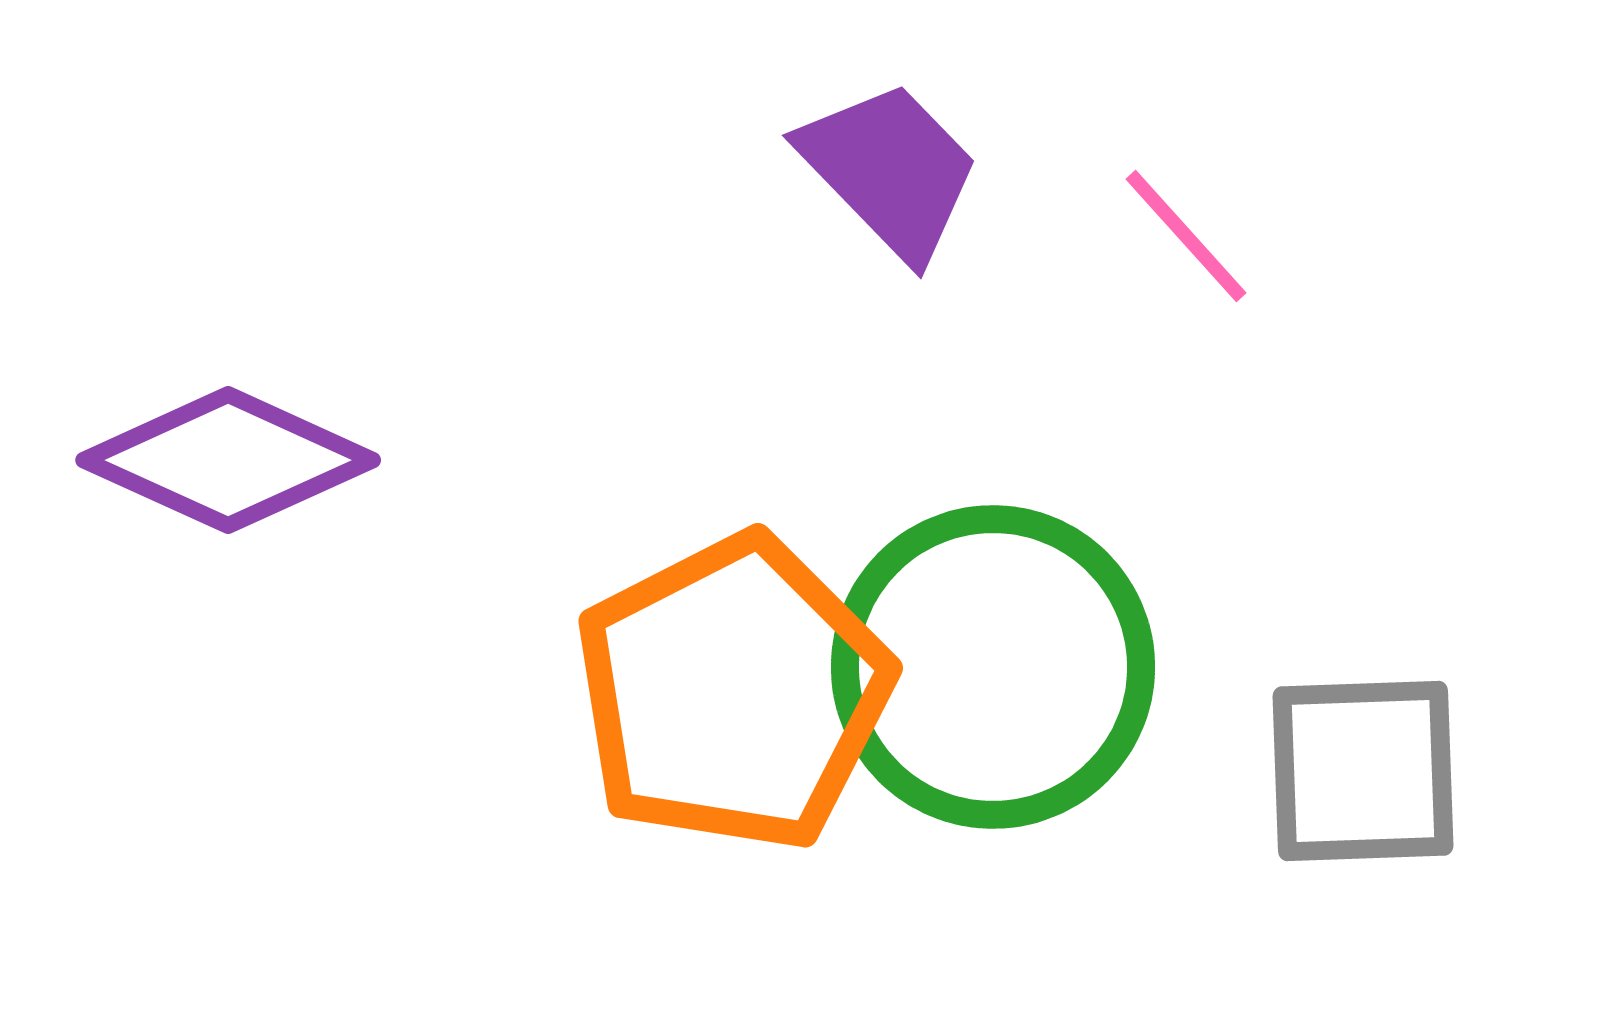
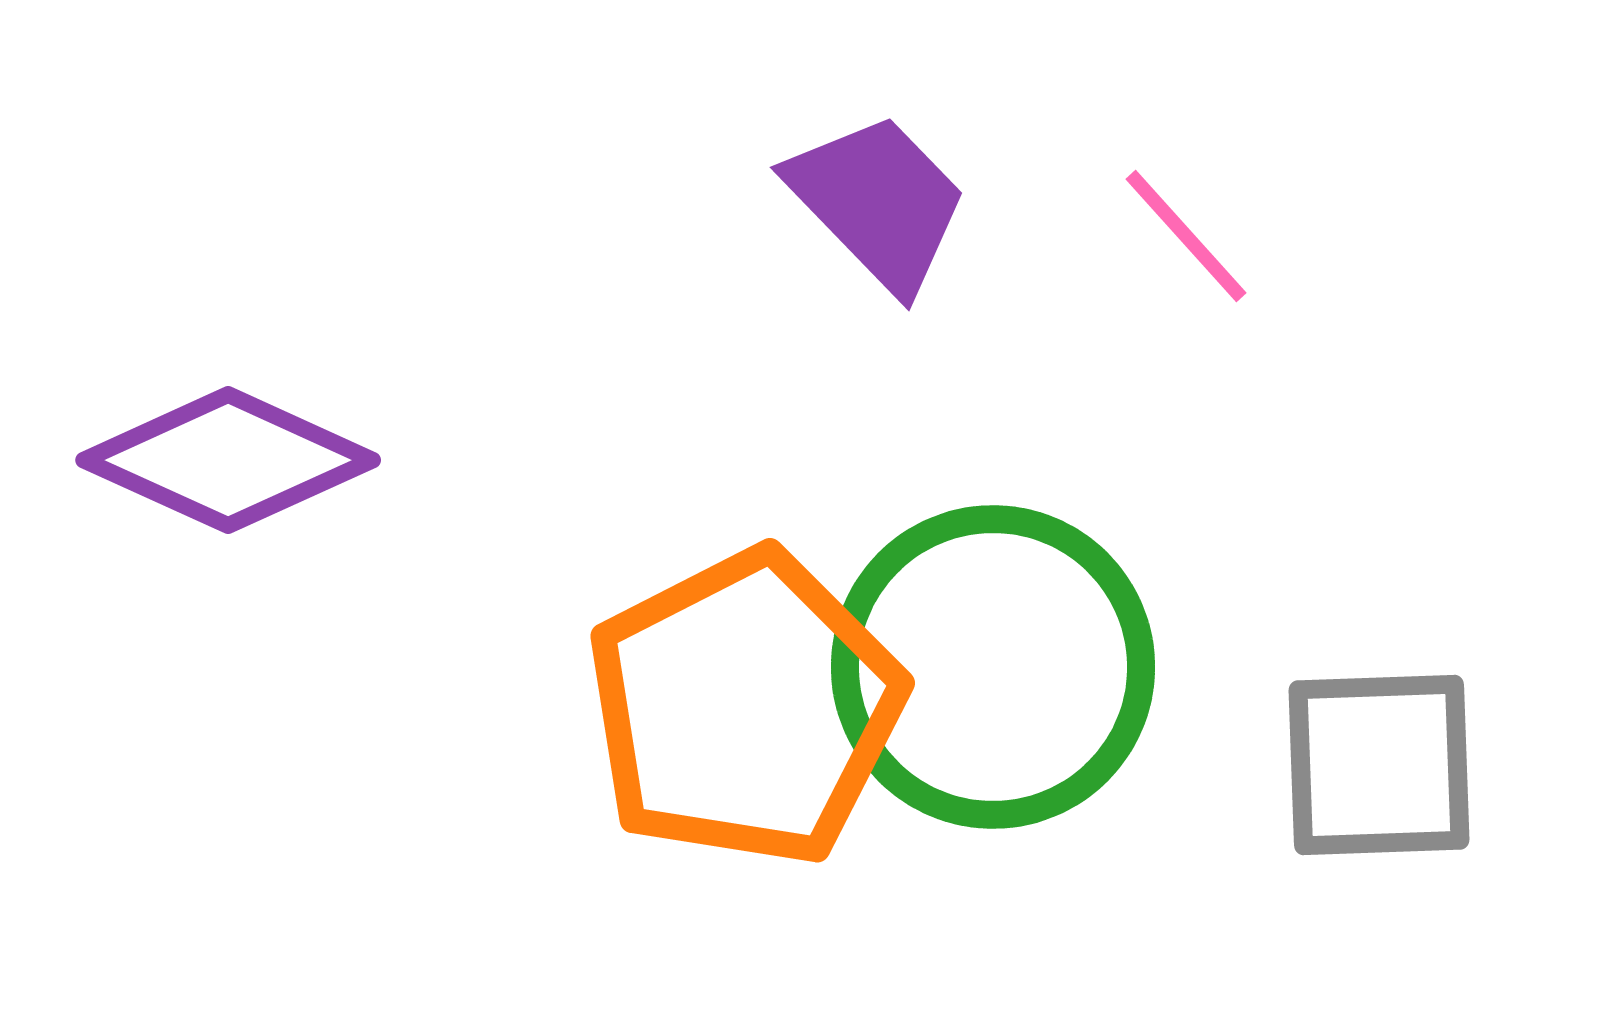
purple trapezoid: moved 12 px left, 32 px down
orange pentagon: moved 12 px right, 15 px down
gray square: moved 16 px right, 6 px up
